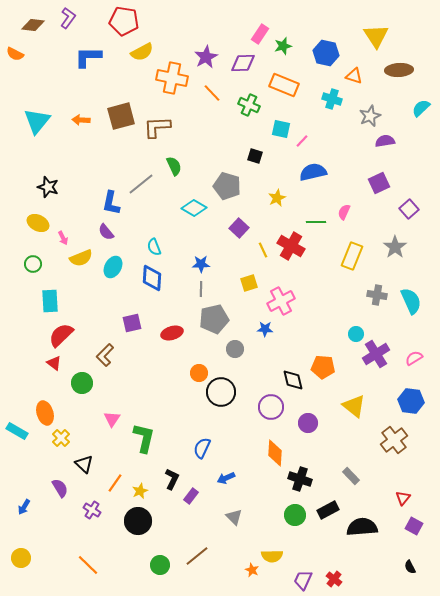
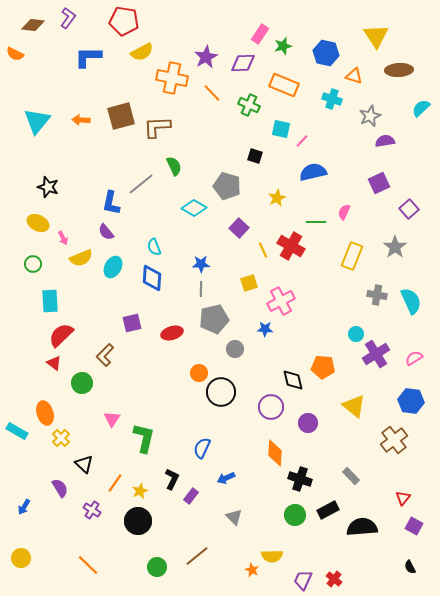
green circle at (160, 565): moved 3 px left, 2 px down
